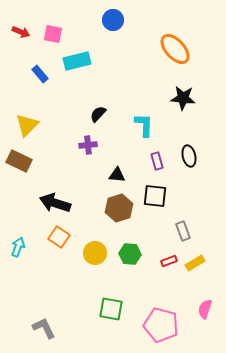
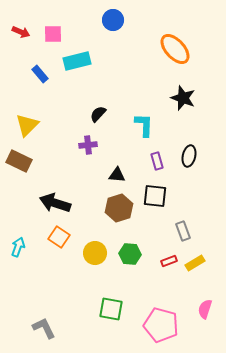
pink square: rotated 12 degrees counterclockwise
black star: rotated 15 degrees clockwise
black ellipse: rotated 25 degrees clockwise
